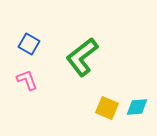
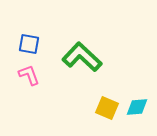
blue square: rotated 20 degrees counterclockwise
green L-shape: rotated 81 degrees clockwise
pink L-shape: moved 2 px right, 5 px up
